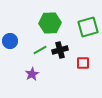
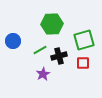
green hexagon: moved 2 px right, 1 px down
green square: moved 4 px left, 13 px down
blue circle: moved 3 px right
black cross: moved 1 px left, 6 px down
purple star: moved 11 px right
